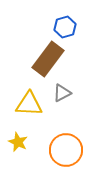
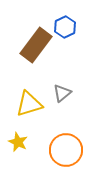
blue hexagon: rotated 10 degrees counterclockwise
brown rectangle: moved 12 px left, 14 px up
gray triangle: rotated 12 degrees counterclockwise
yellow triangle: rotated 20 degrees counterclockwise
